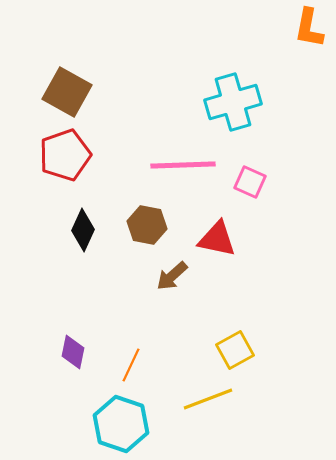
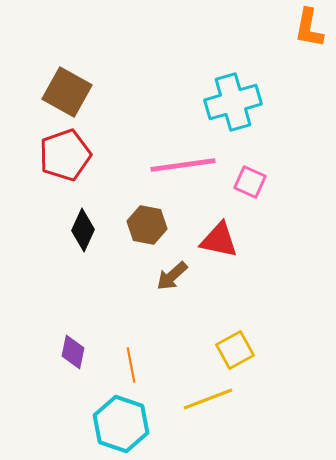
pink line: rotated 6 degrees counterclockwise
red triangle: moved 2 px right, 1 px down
orange line: rotated 36 degrees counterclockwise
